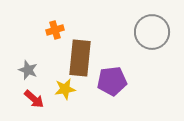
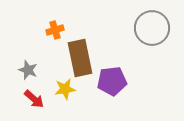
gray circle: moved 4 px up
brown rectangle: rotated 18 degrees counterclockwise
